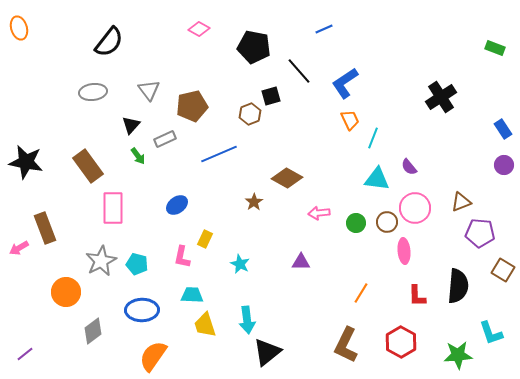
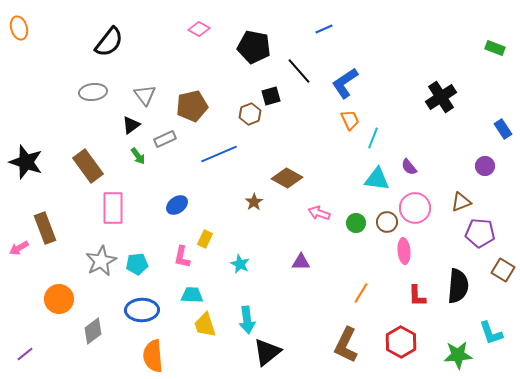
gray triangle at (149, 90): moved 4 px left, 5 px down
black triangle at (131, 125): rotated 12 degrees clockwise
black star at (26, 162): rotated 8 degrees clockwise
purple circle at (504, 165): moved 19 px left, 1 px down
pink arrow at (319, 213): rotated 25 degrees clockwise
cyan pentagon at (137, 264): rotated 20 degrees counterclockwise
orange circle at (66, 292): moved 7 px left, 7 px down
orange semicircle at (153, 356): rotated 40 degrees counterclockwise
